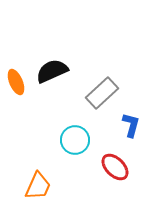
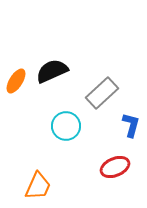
orange ellipse: moved 1 px up; rotated 55 degrees clockwise
cyan circle: moved 9 px left, 14 px up
red ellipse: rotated 68 degrees counterclockwise
